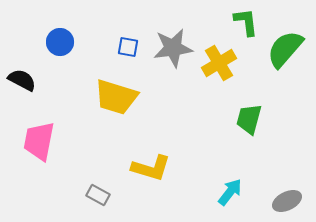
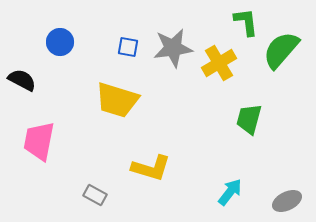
green semicircle: moved 4 px left, 1 px down
yellow trapezoid: moved 1 px right, 3 px down
gray rectangle: moved 3 px left
